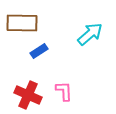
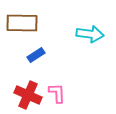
cyan arrow: rotated 48 degrees clockwise
blue rectangle: moved 3 px left, 4 px down
pink L-shape: moved 7 px left, 2 px down
